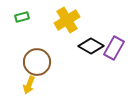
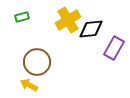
yellow cross: moved 1 px right
black diamond: moved 17 px up; rotated 35 degrees counterclockwise
yellow arrow: rotated 96 degrees clockwise
